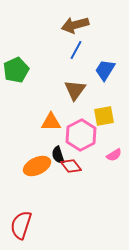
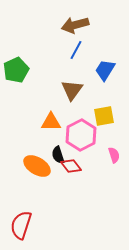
brown triangle: moved 3 px left
pink semicircle: rotated 77 degrees counterclockwise
orange ellipse: rotated 56 degrees clockwise
